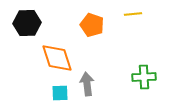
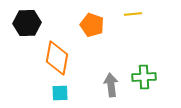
orange diamond: rotated 28 degrees clockwise
gray arrow: moved 24 px right, 1 px down
